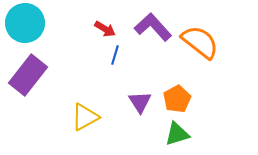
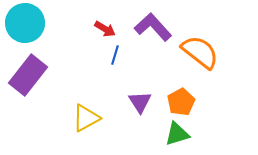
orange semicircle: moved 10 px down
orange pentagon: moved 4 px right, 3 px down
yellow triangle: moved 1 px right, 1 px down
